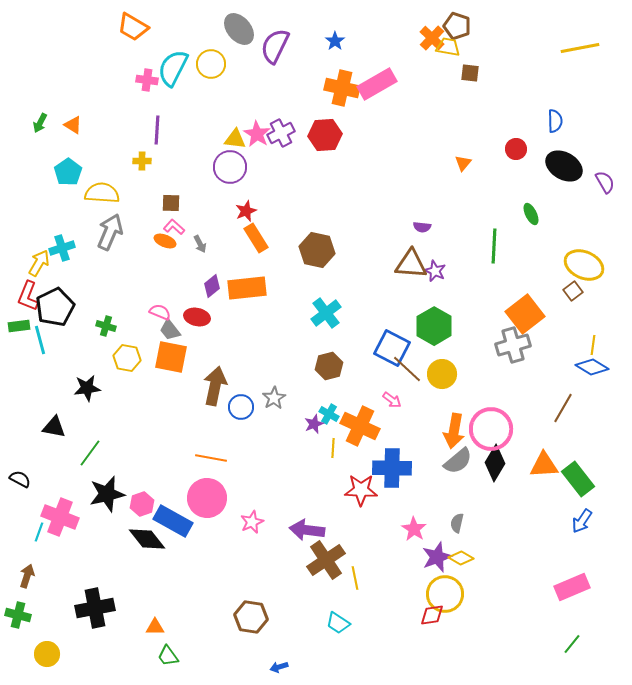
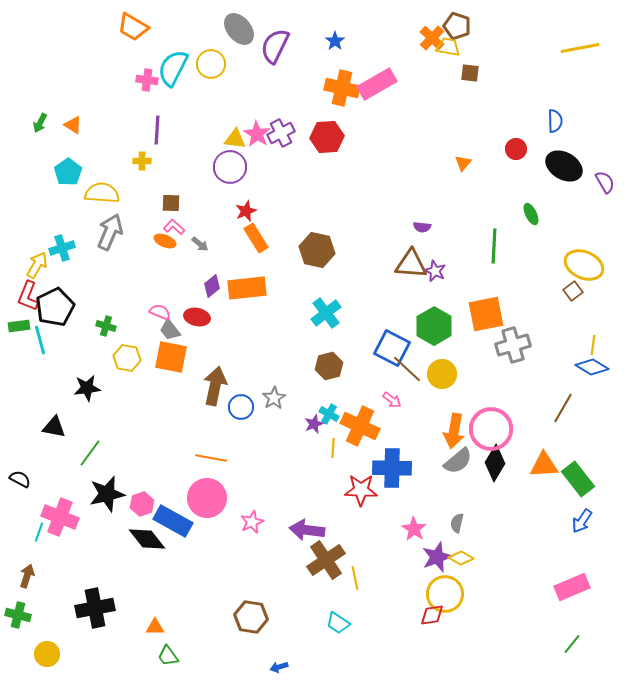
red hexagon at (325, 135): moved 2 px right, 2 px down
gray arrow at (200, 244): rotated 24 degrees counterclockwise
yellow arrow at (39, 263): moved 2 px left, 2 px down
orange square at (525, 314): moved 39 px left; rotated 27 degrees clockwise
